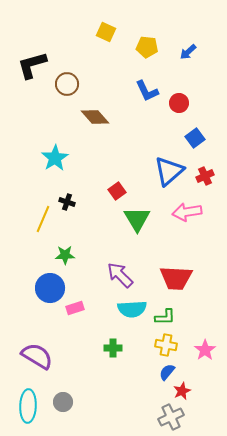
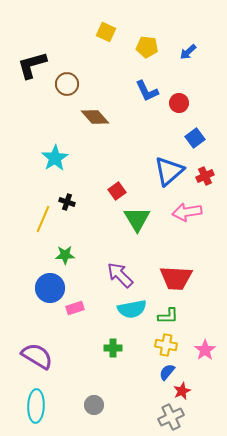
cyan semicircle: rotated 8 degrees counterclockwise
green L-shape: moved 3 px right, 1 px up
gray circle: moved 31 px right, 3 px down
cyan ellipse: moved 8 px right
